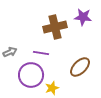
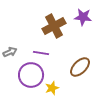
brown cross: moved 1 px left, 1 px up; rotated 15 degrees counterclockwise
